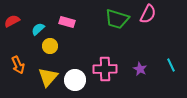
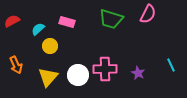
green trapezoid: moved 6 px left
orange arrow: moved 2 px left
purple star: moved 2 px left, 4 px down
white circle: moved 3 px right, 5 px up
